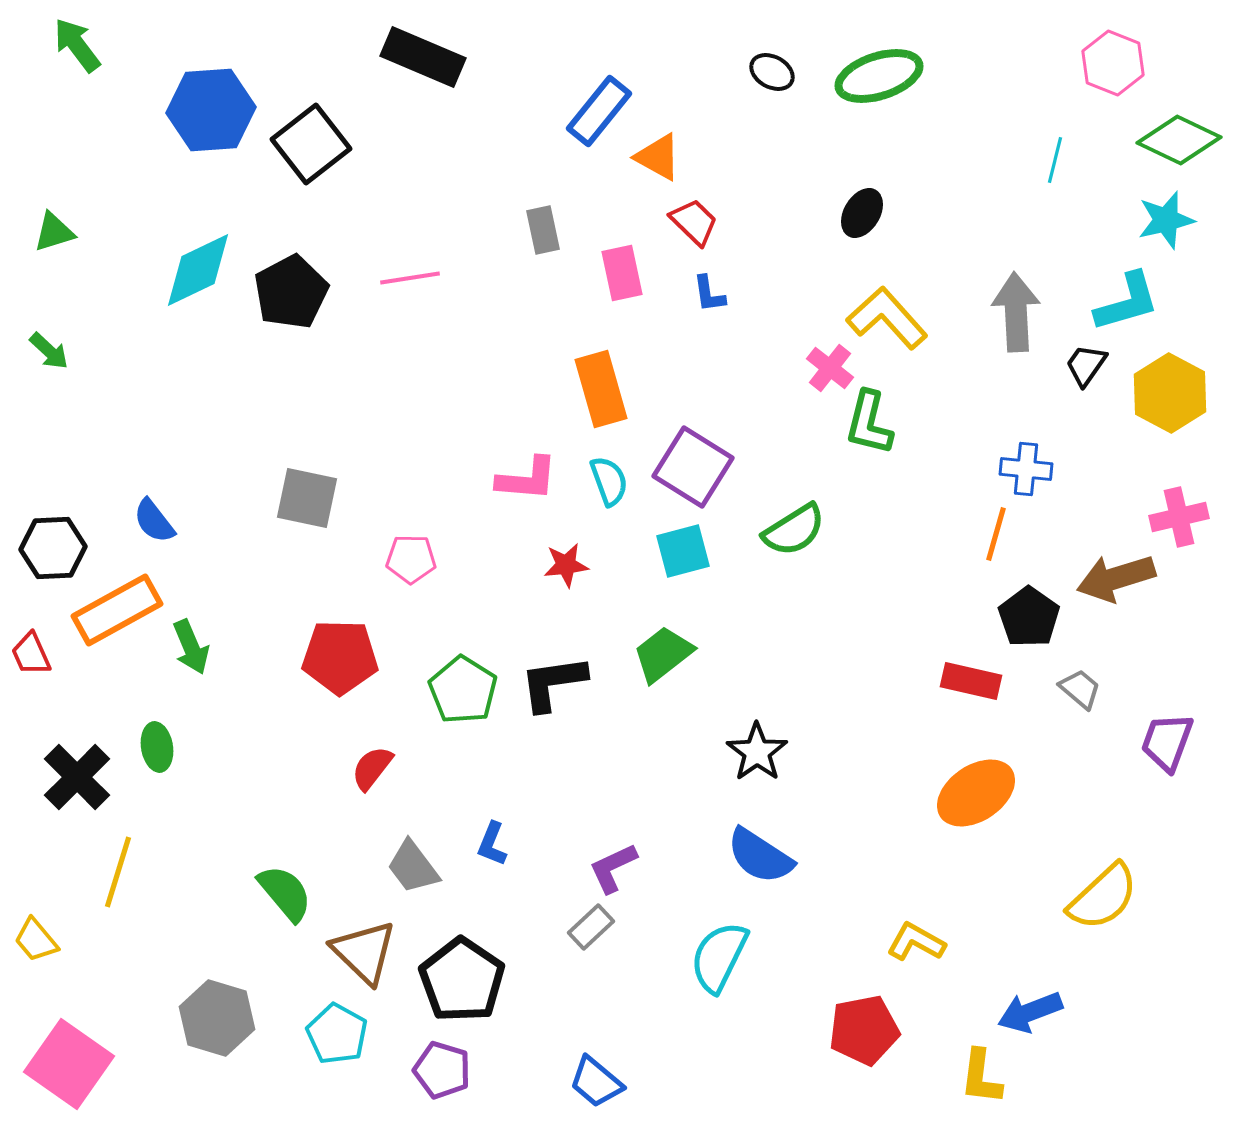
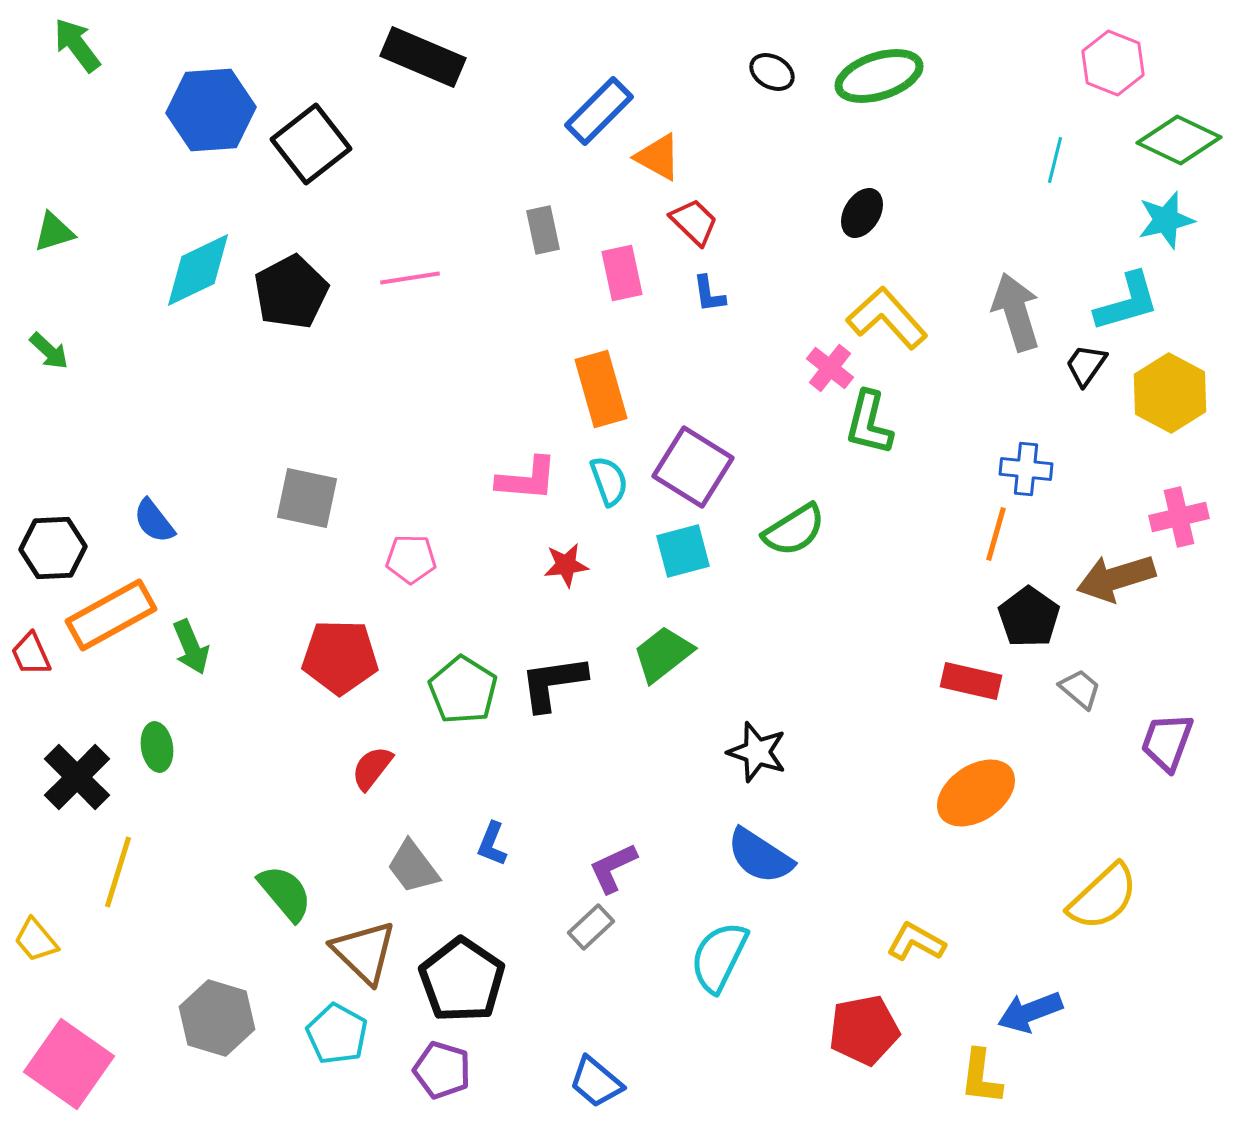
blue rectangle at (599, 111): rotated 6 degrees clockwise
gray arrow at (1016, 312): rotated 14 degrees counterclockwise
orange rectangle at (117, 610): moved 6 px left, 5 px down
black star at (757, 752): rotated 18 degrees counterclockwise
